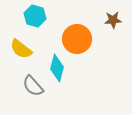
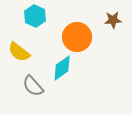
cyan hexagon: rotated 10 degrees clockwise
orange circle: moved 2 px up
yellow semicircle: moved 2 px left, 3 px down
cyan diamond: moved 5 px right; rotated 40 degrees clockwise
